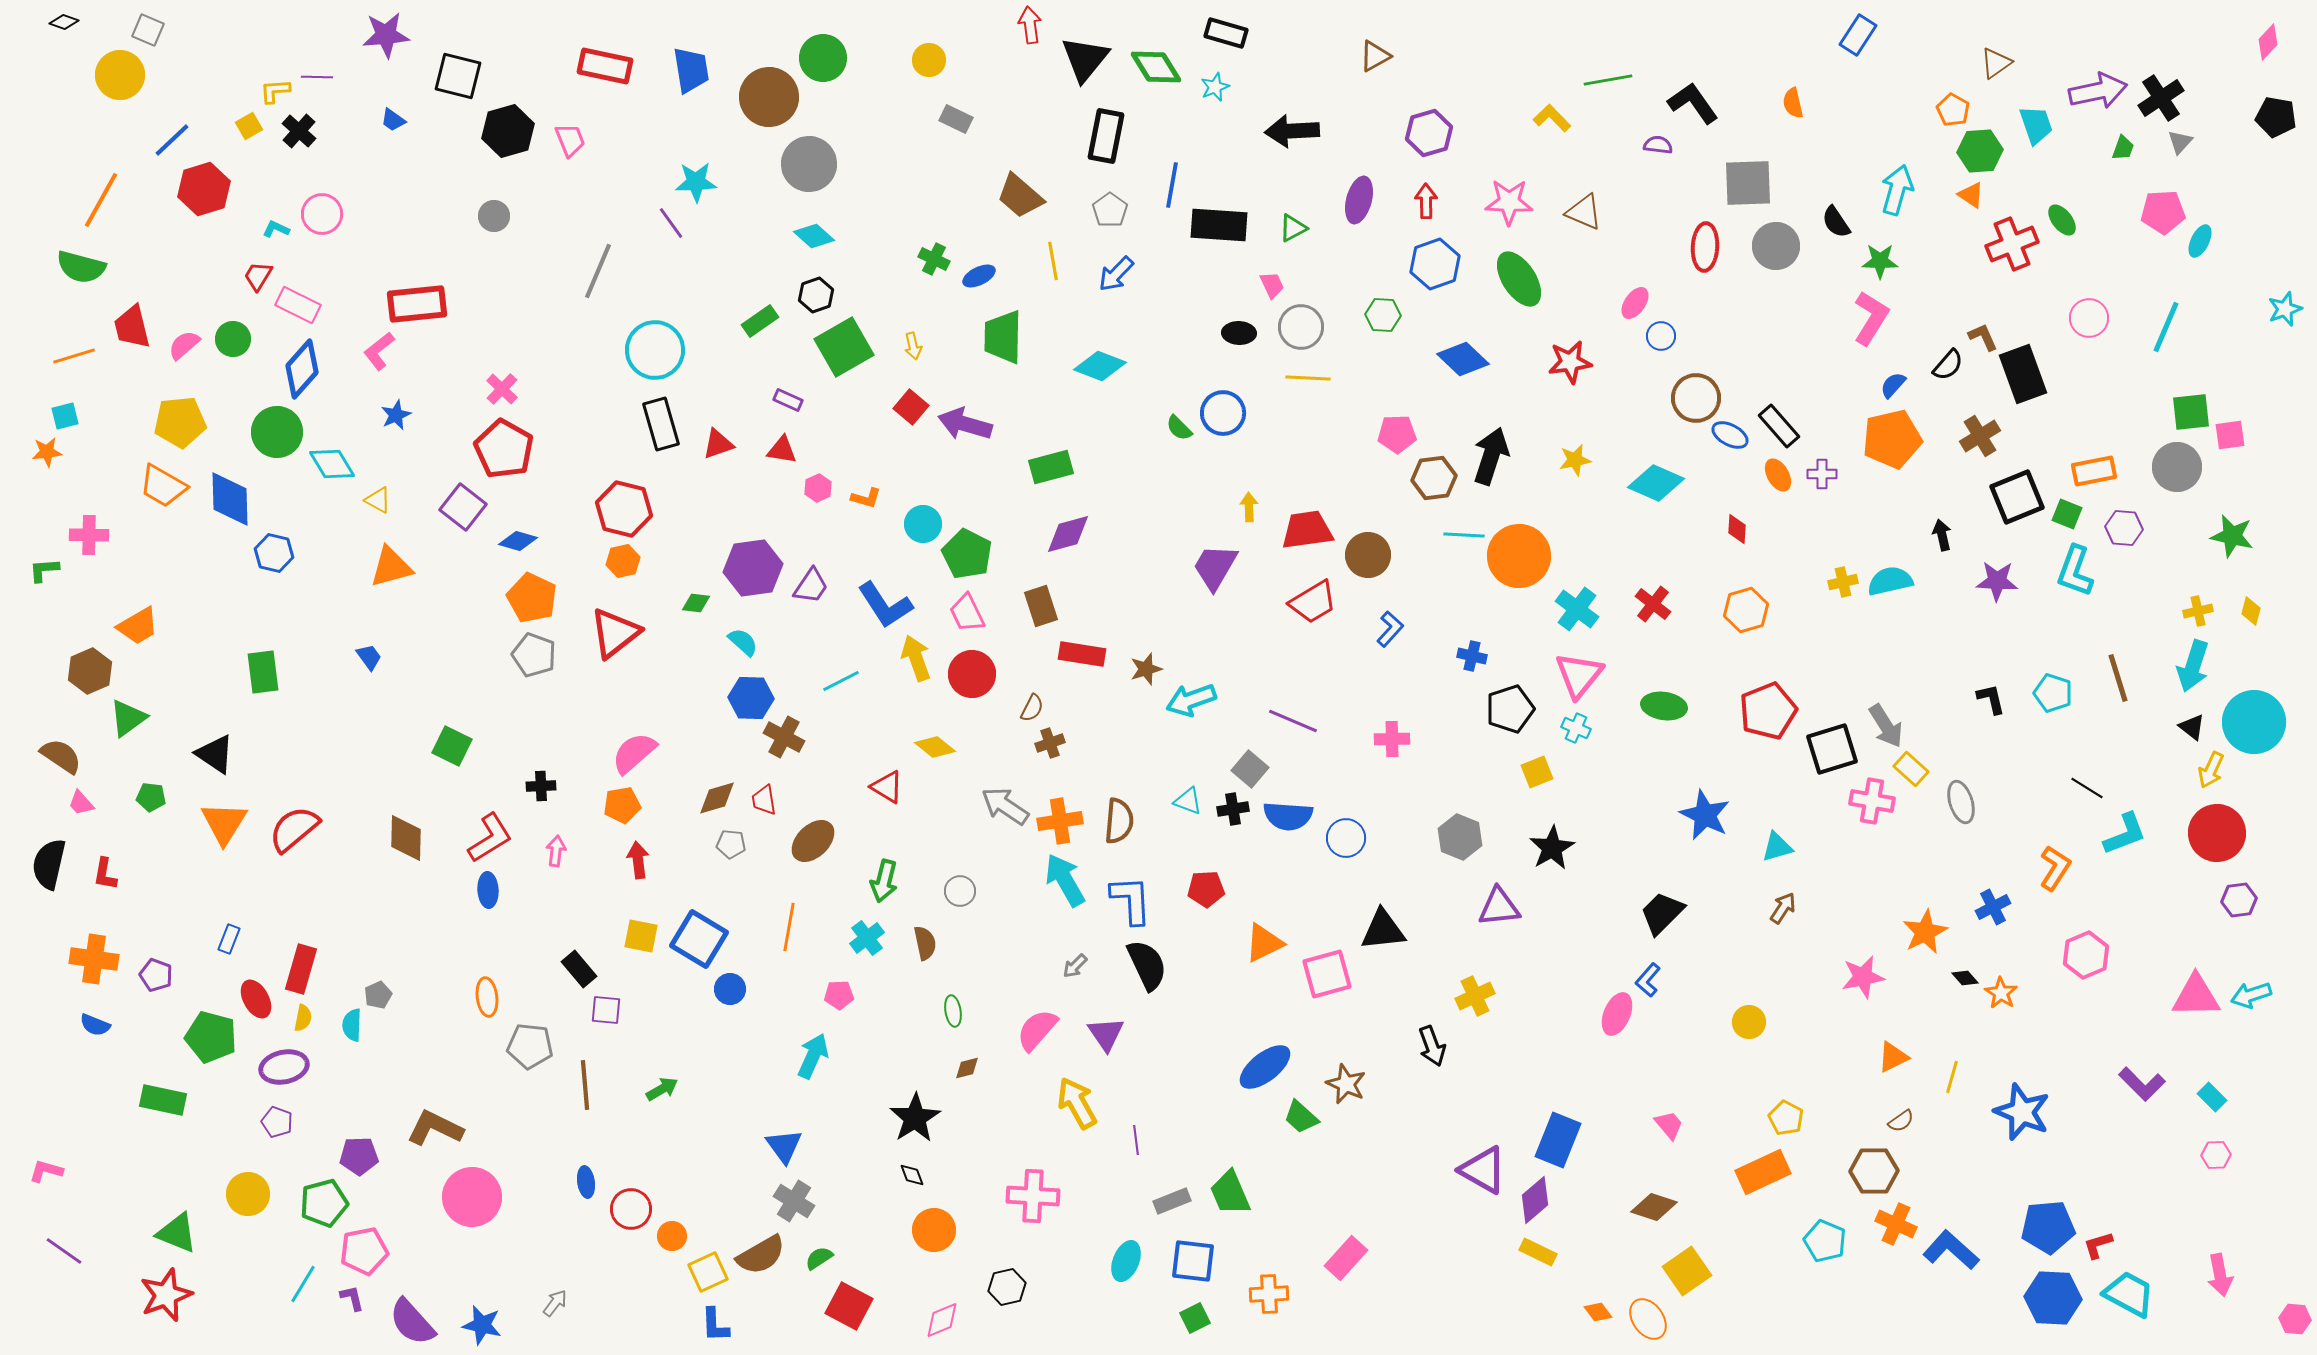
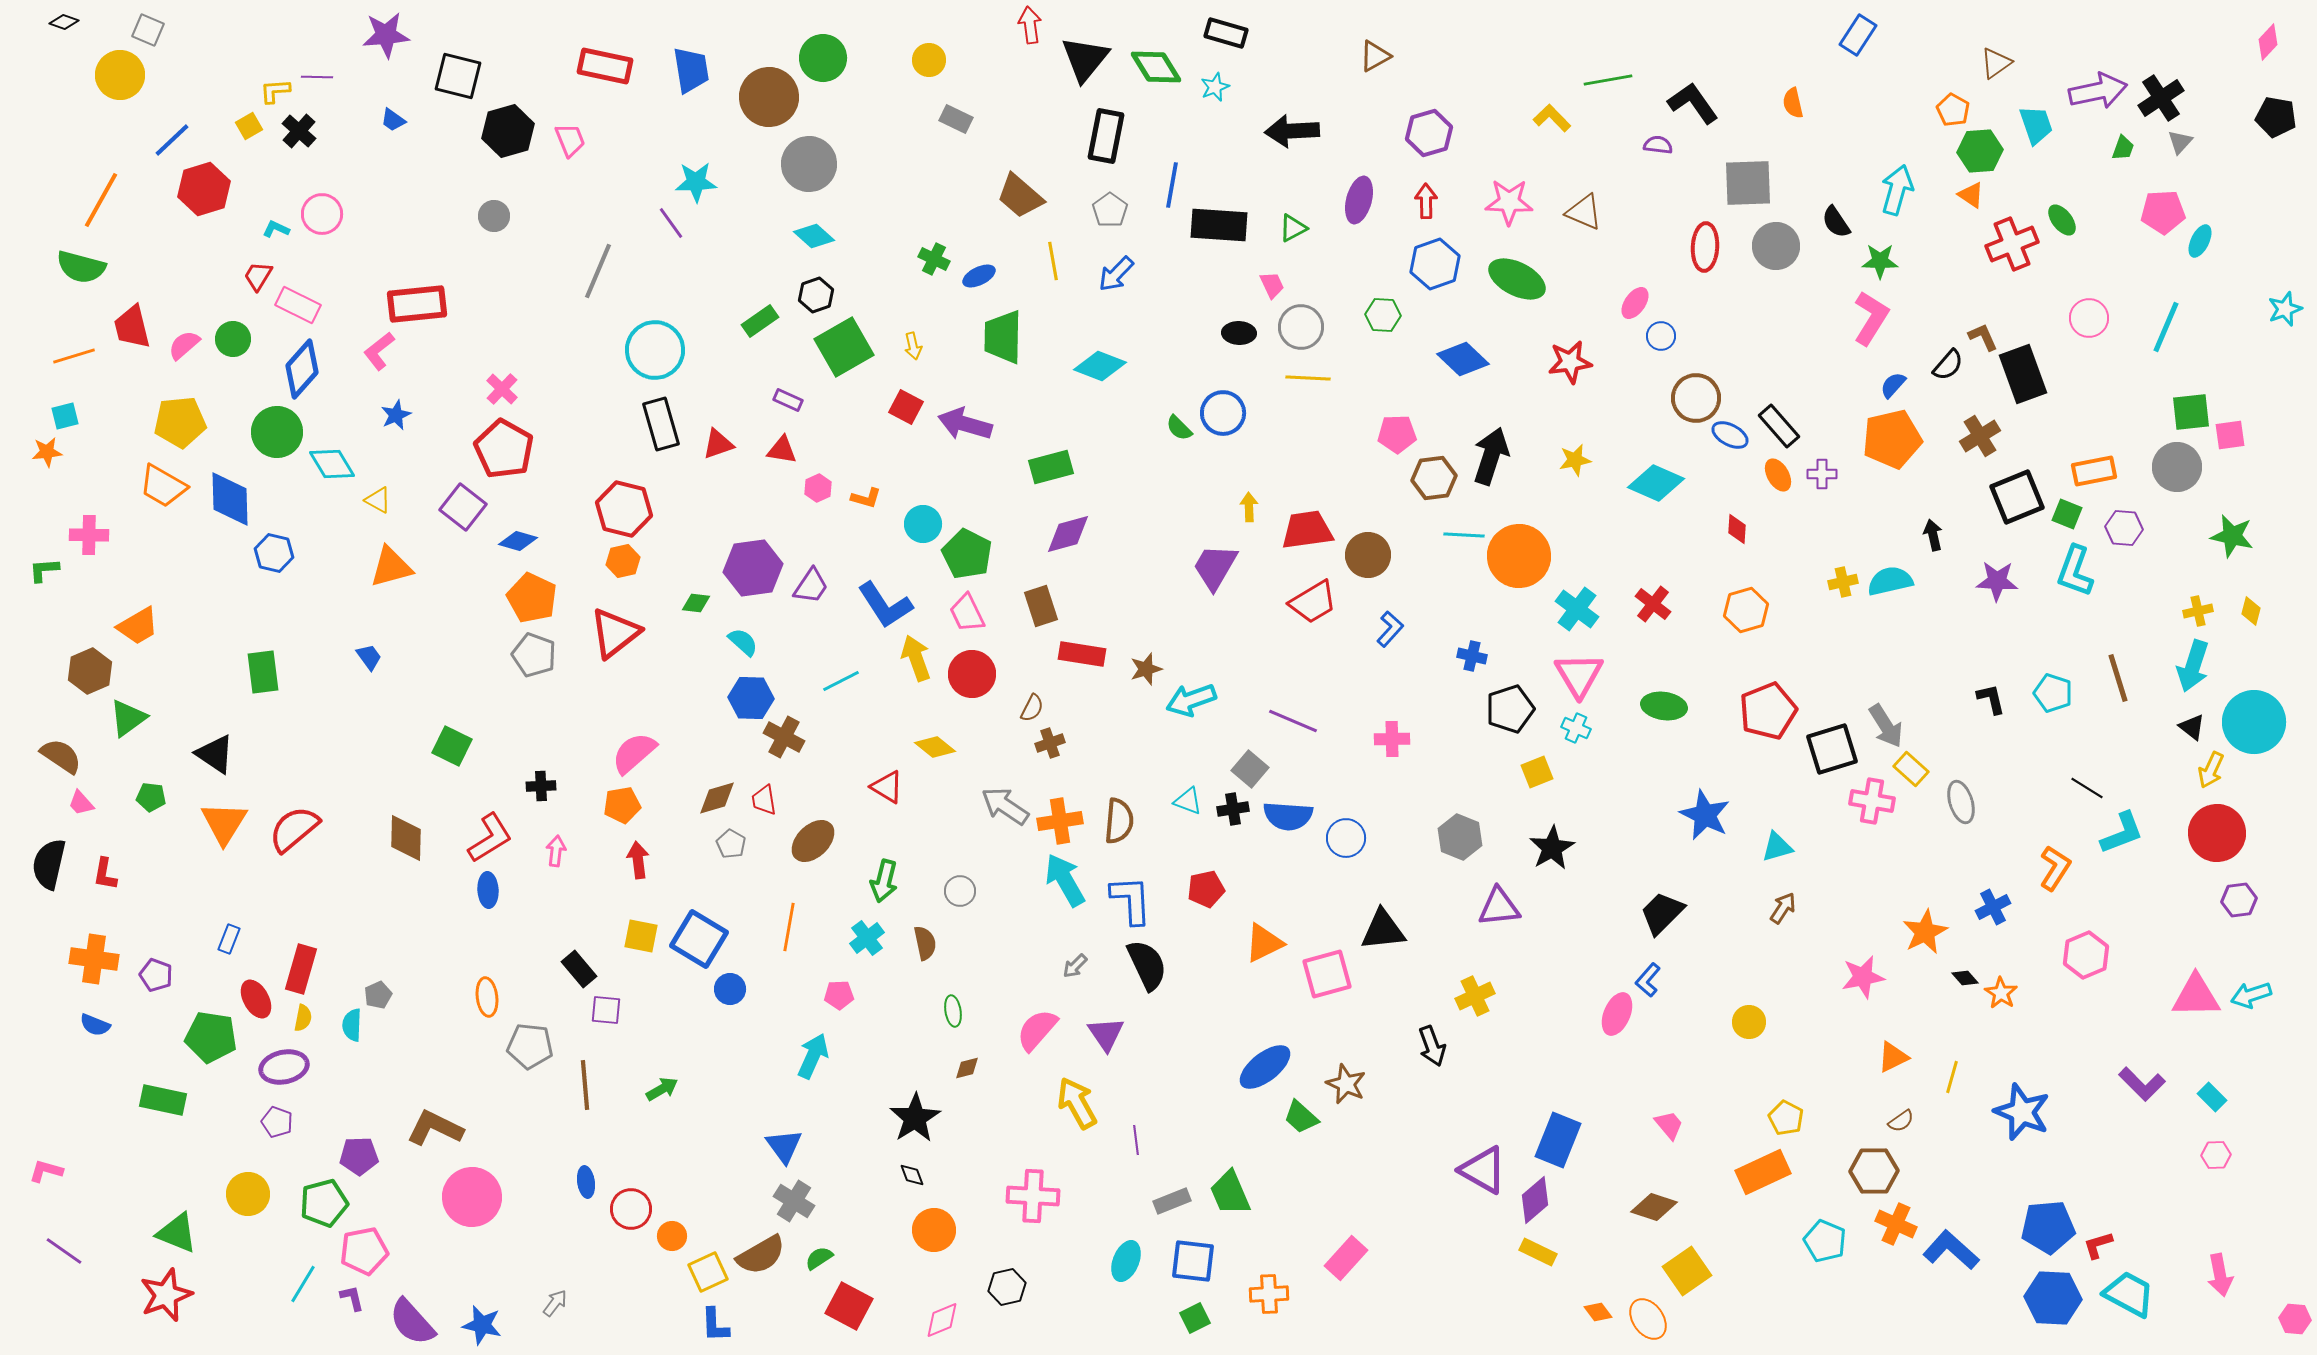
green ellipse at (1519, 279): moved 2 px left; rotated 30 degrees counterclockwise
red square at (911, 407): moved 5 px left; rotated 12 degrees counterclockwise
black arrow at (1942, 535): moved 9 px left
pink triangle at (1579, 675): rotated 10 degrees counterclockwise
cyan L-shape at (2125, 834): moved 3 px left, 1 px up
gray pentagon at (731, 844): rotated 24 degrees clockwise
red pentagon at (1206, 889): rotated 9 degrees counterclockwise
green pentagon at (211, 1037): rotated 6 degrees counterclockwise
